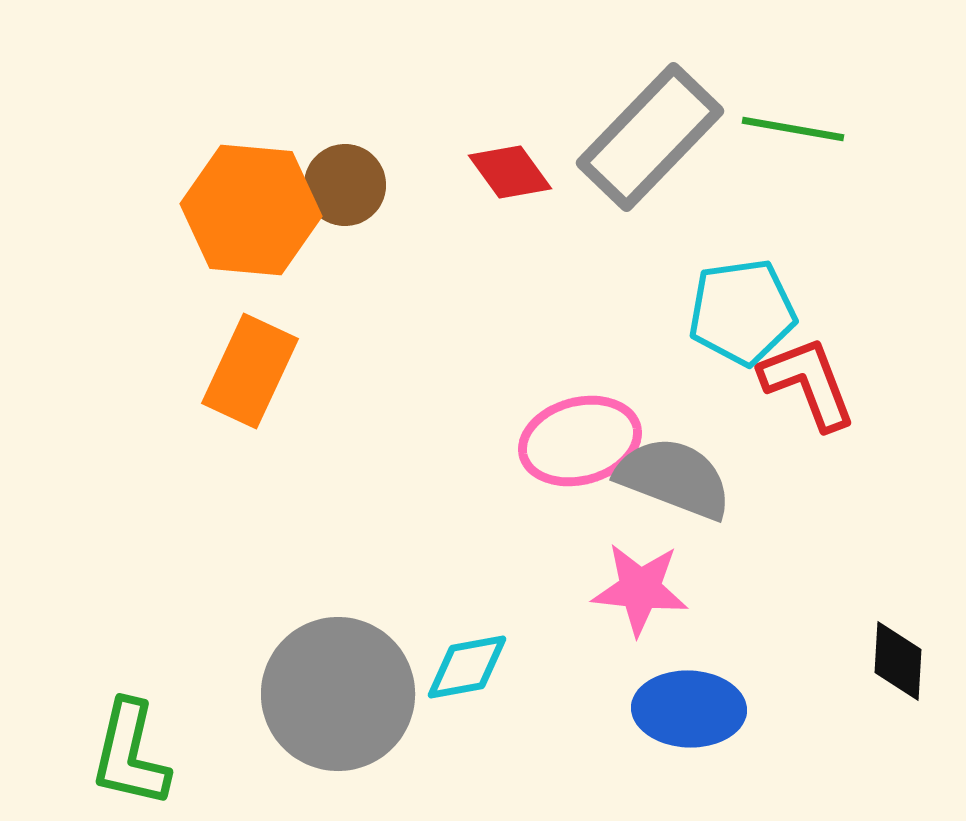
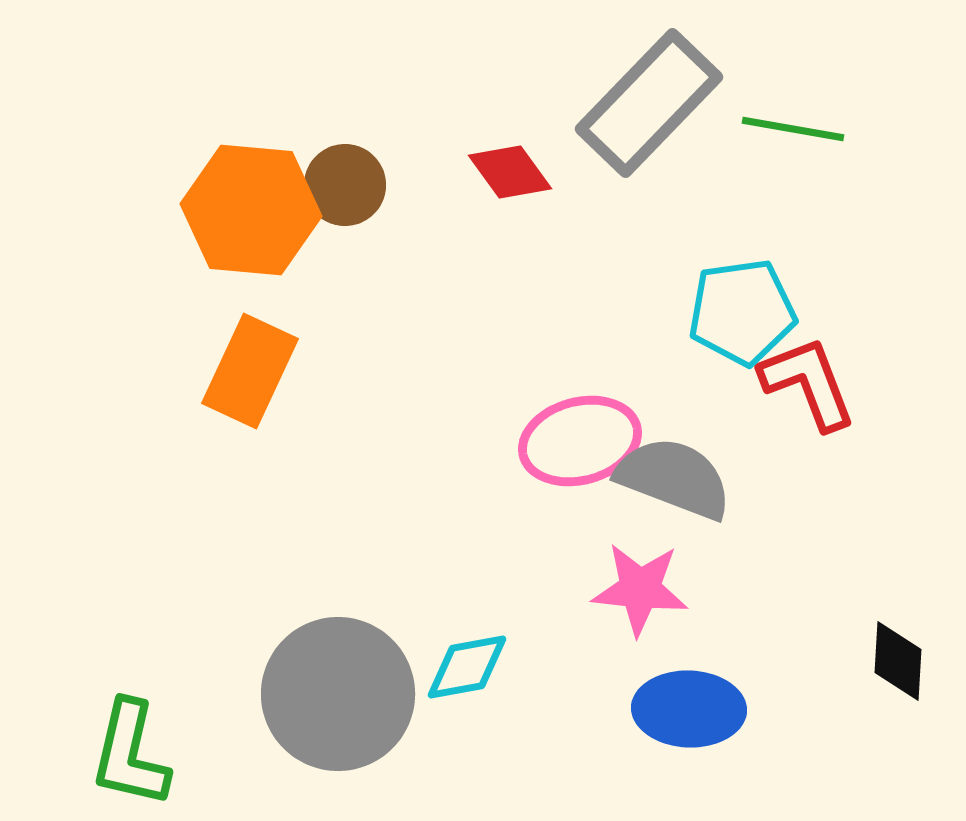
gray rectangle: moved 1 px left, 34 px up
